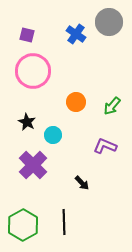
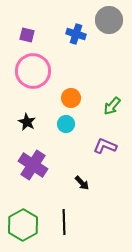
gray circle: moved 2 px up
blue cross: rotated 18 degrees counterclockwise
orange circle: moved 5 px left, 4 px up
cyan circle: moved 13 px right, 11 px up
purple cross: rotated 12 degrees counterclockwise
